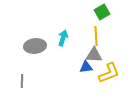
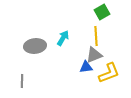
cyan arrow: rotated 14 degrees clockwise
gray triangle: rotated 24 degrees counterclockwise
